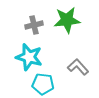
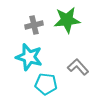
cyan pentagon: moved 3 px right
